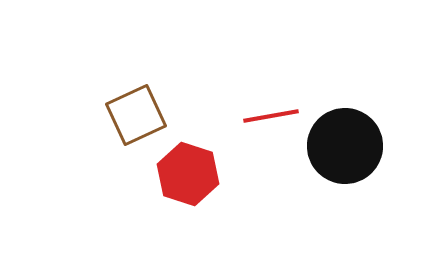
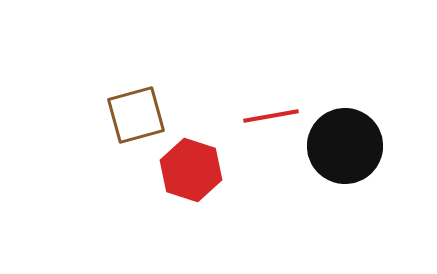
brown square: rotated 10 degrees clockwise
red hexagon: moved 3 px right, 4 px up
